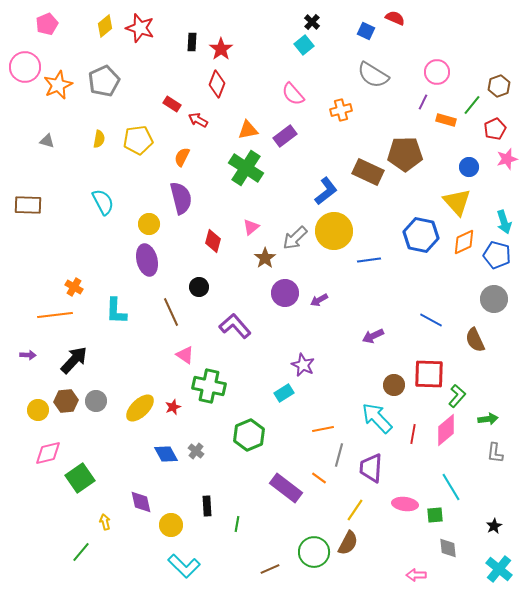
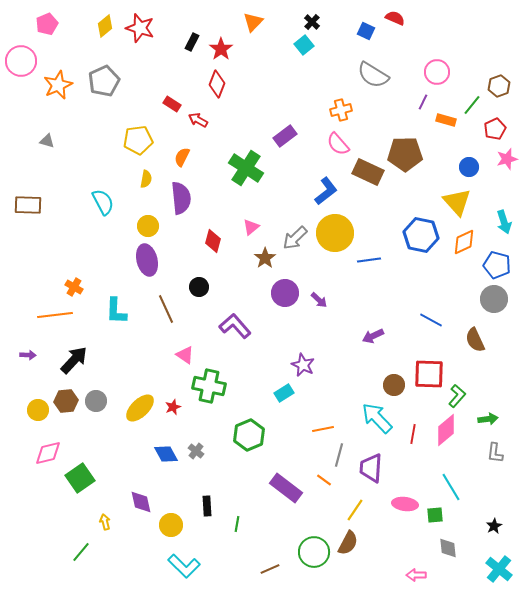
black rectangle at (192, 42): rotated 24 degrees clockwise
pink circle at (25, 67): moved 4 px left, 6 px up
pink semicircle at (293, 94): moved 45 px right, 50 px down
orange triangle at (248, 130): moved 5 px right, 108 px up; rotated 35 degrees counterclockwise
yellow semicircle at (99, 139): moved 47 px right, 40 px down
purple semicircle at (181, 198): rotated 8 degrees clockwise
yellow circle at (149, 224): moved 1 px left, 2 px down
yellow circle at (334, 231): moved 1 px right, 2 px down
blue pentagon at (497, 255): moved 10 px down
purple arrow at (319, 300): rotated 108 degrees counterclockwise
brown line at (171, 312): moved 5 px left, 3 px up
orange line at (319, 478): moved 5 px right, 2 px down
